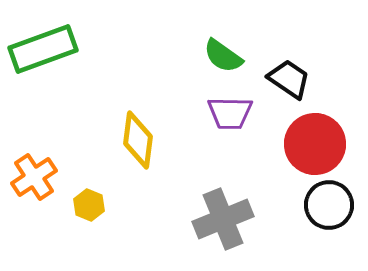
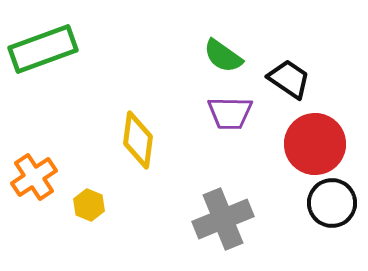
black circle: moved 3 px right, 2 px up
